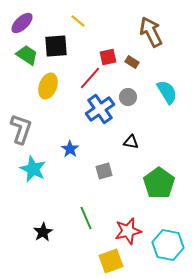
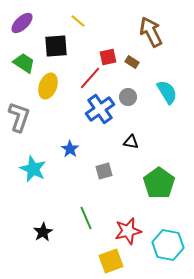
green trapezoid: moved 3 px left, 8 px down
gray L-shape: moved 2 px left, 12 px up
